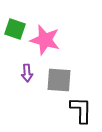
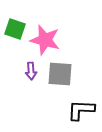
purple arrow: moved 4 px right, 2 px up
gray square: moved 1 px right, 6 px up
black L-shape: rotated 88 degrees counterclockwise
